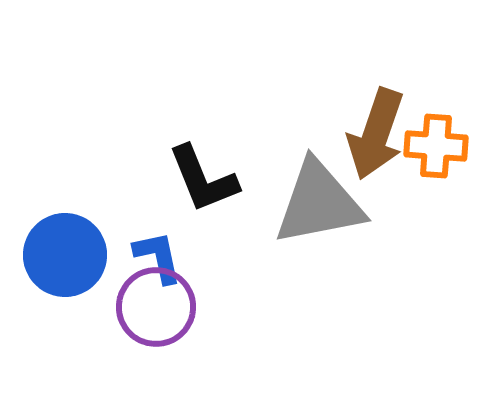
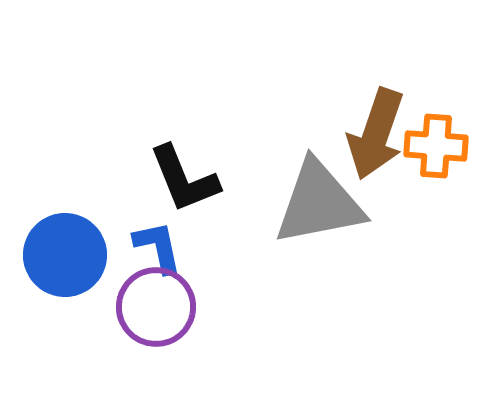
black L-shape: moved 19 px left
blue L-shape: moved 10 px up
